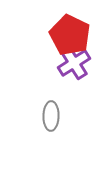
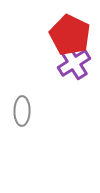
gray ellipse: moved 29 px left, 5 px up
